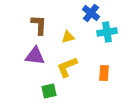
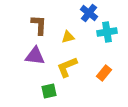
blue cross: moved 2 px left
orange rectangle: rotated 35 degrees clockwise
